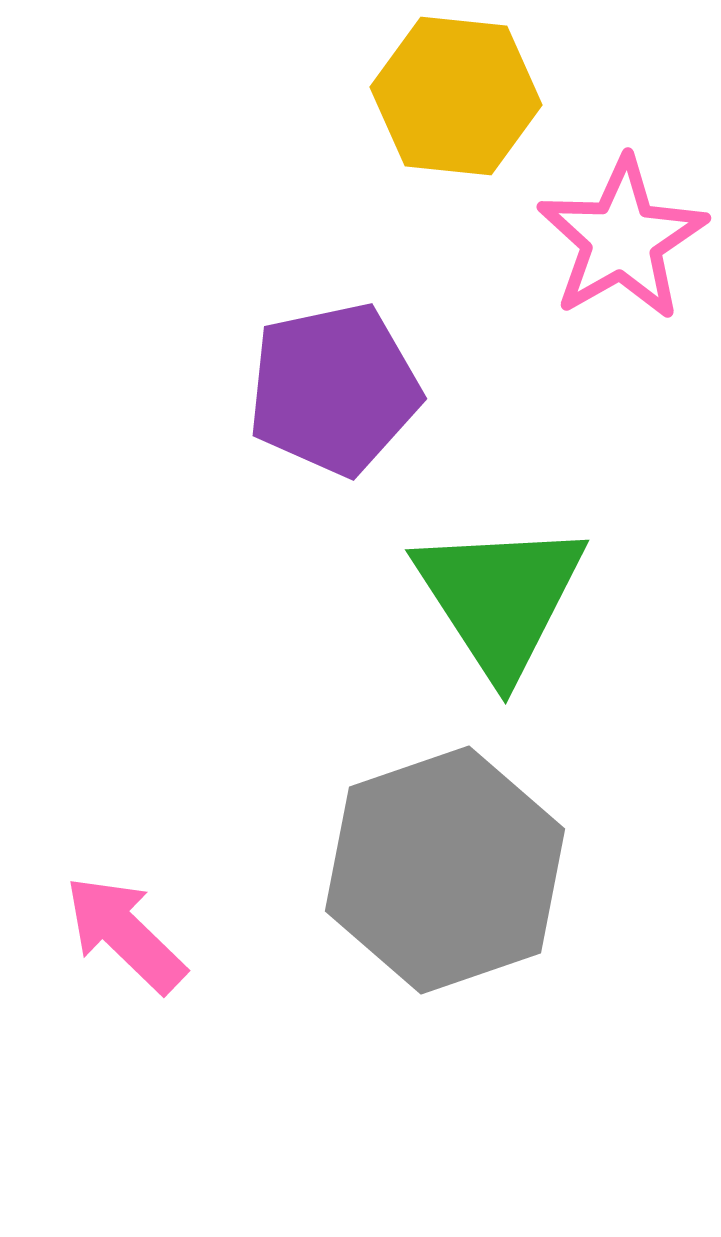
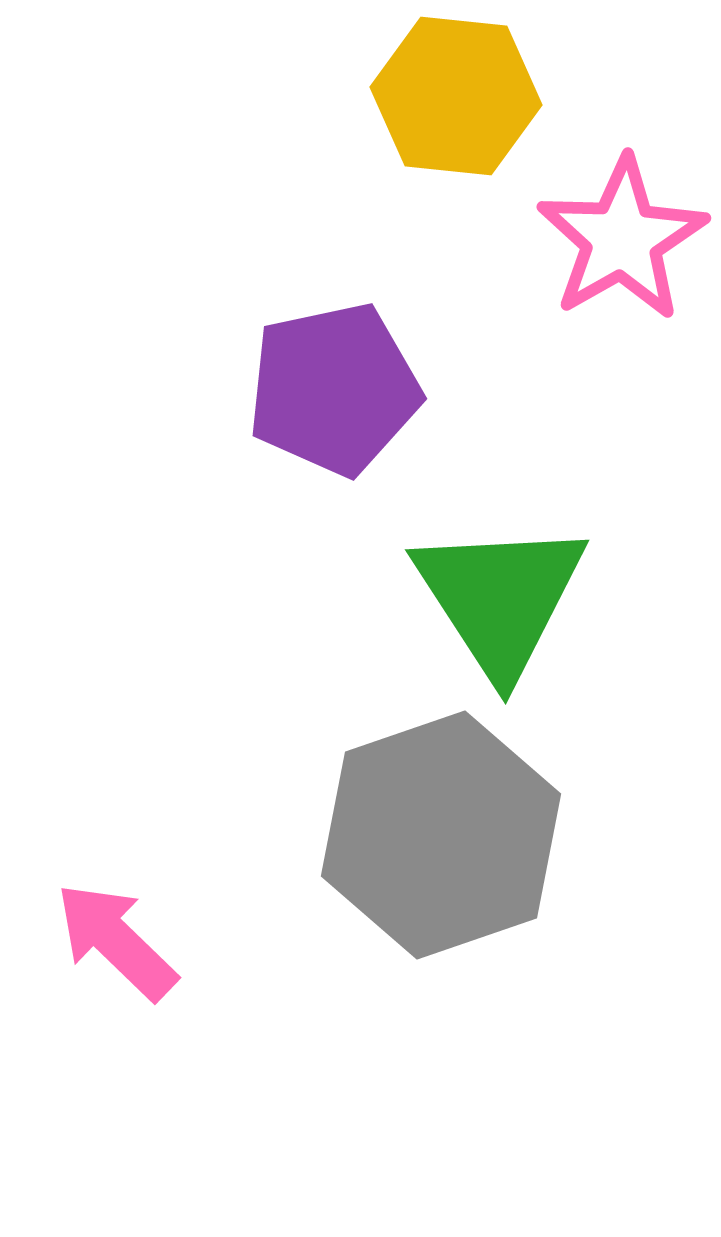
gray hexagon: moved 4 px left, 35 px up
pink arrow: moved 9 px left, 7 px down
